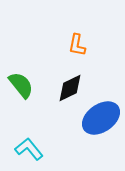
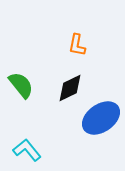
cyan L-shape: moved 2 px left, 1 px down
